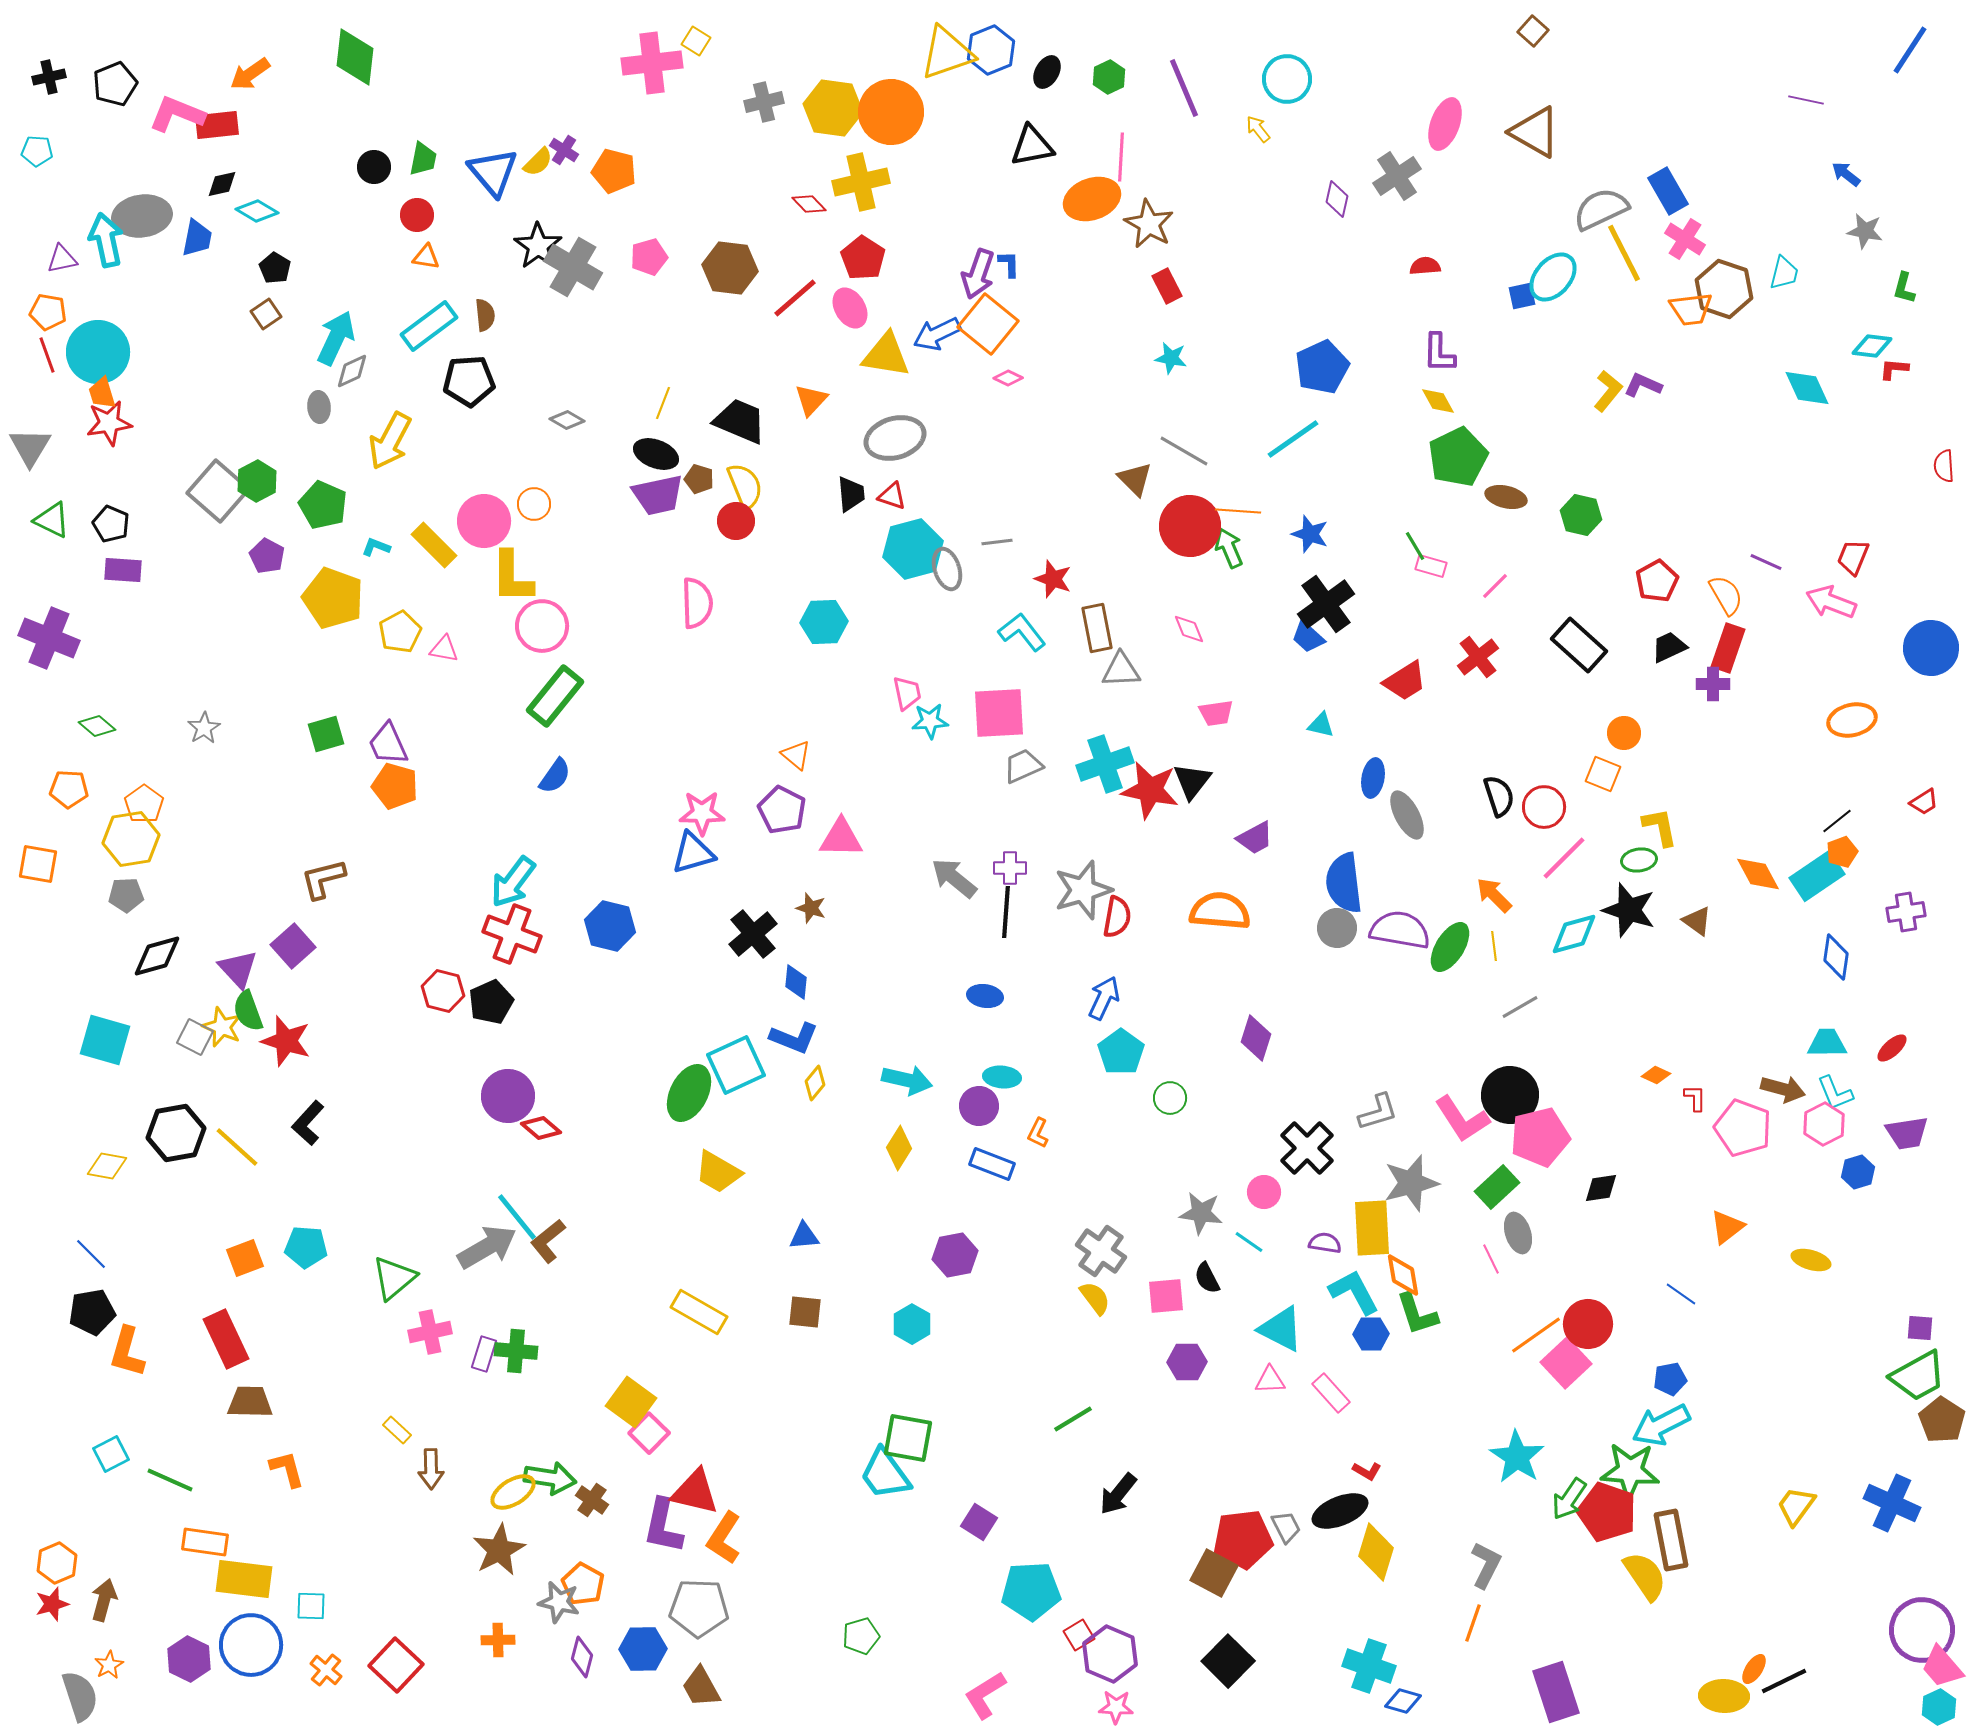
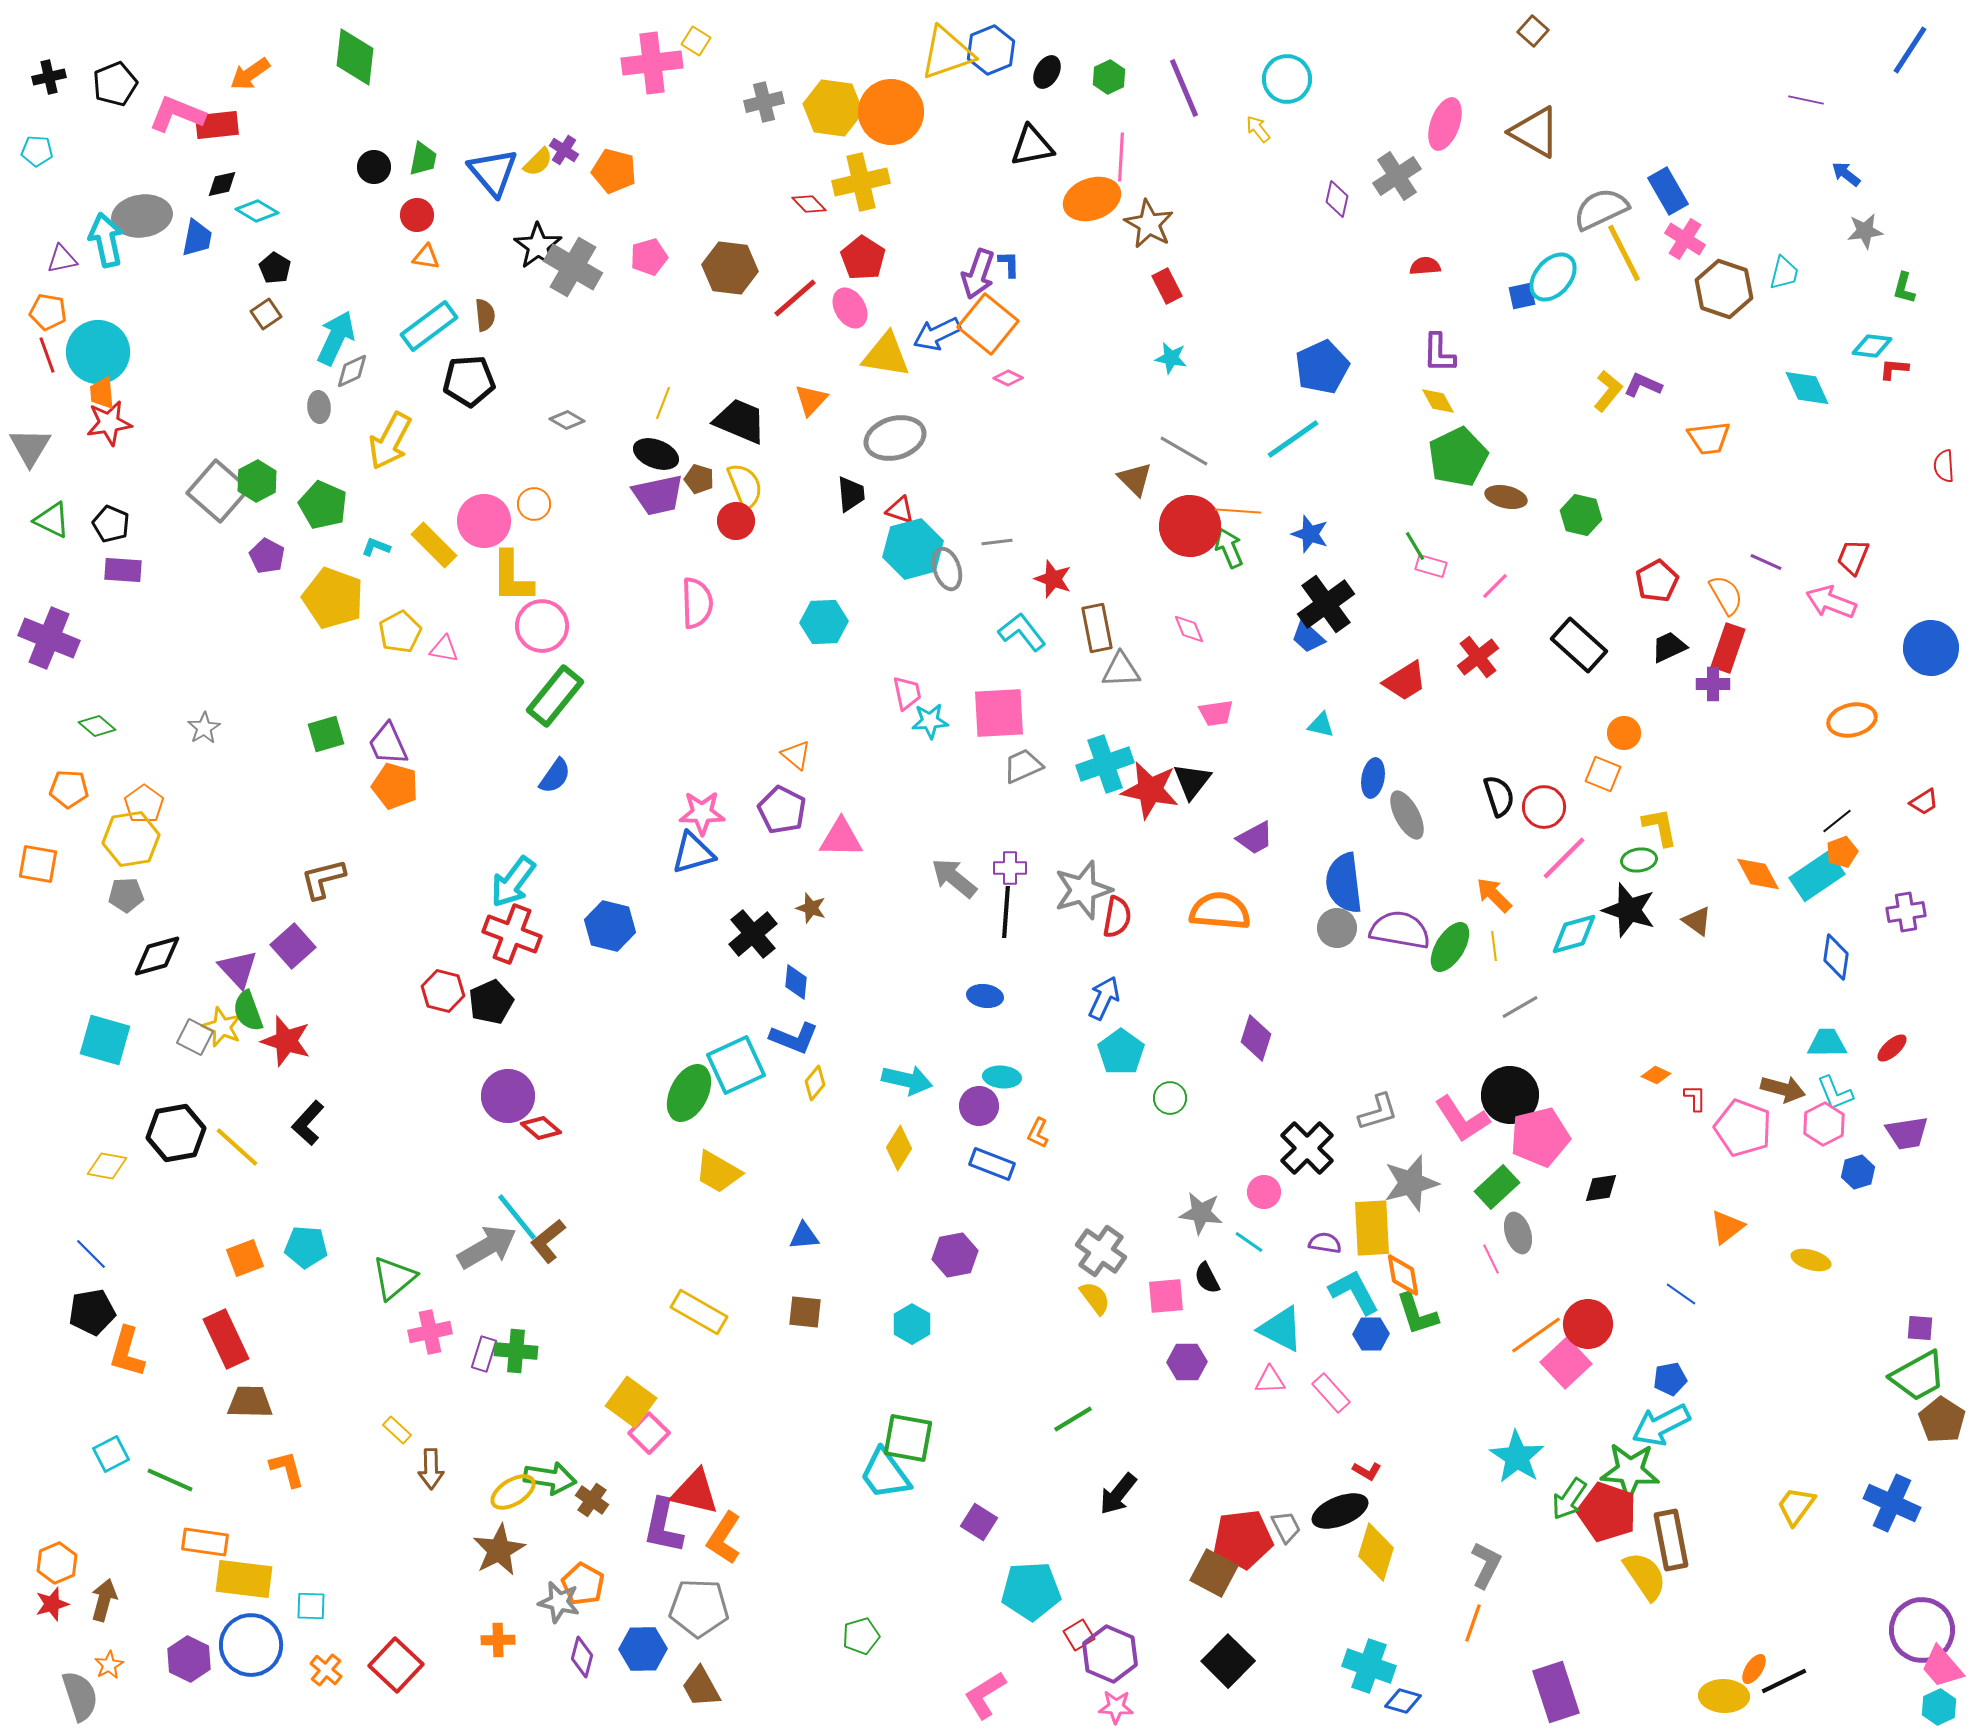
gray star at (1865, 231): rotated 18 degrees counterclockwise
orange trapezoid at (1691, 309): moved 18 px right, 129 px down
orange trapezoid at (102, 393): rotated 12 degrees clockwise
red triangle at (892, 496): moved 8 px right, 14 px down
